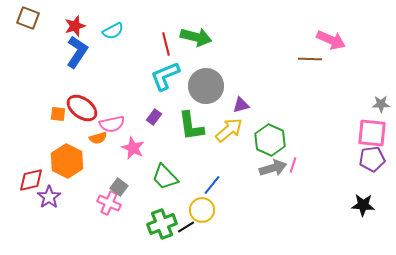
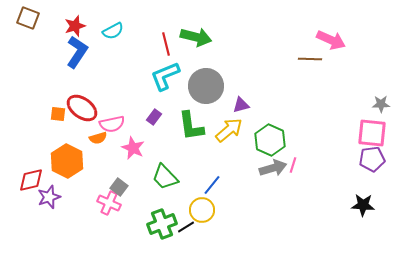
purple star: rotated 15 degrees clockwise
